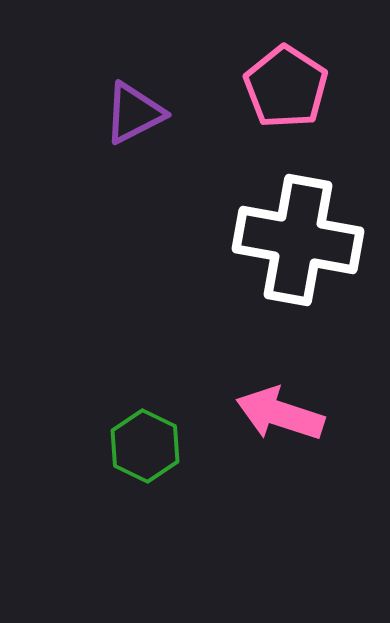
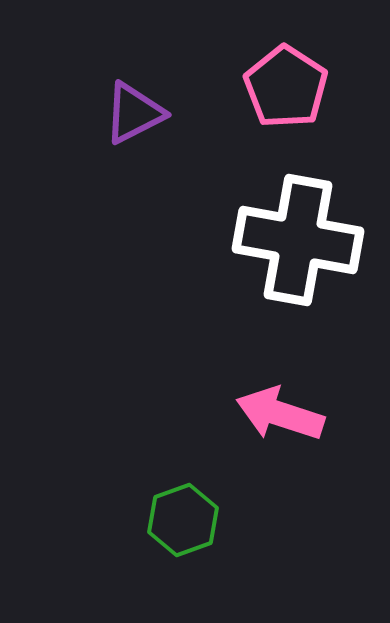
green hexagon: moved 38 px right, 74 px down; rotated 14 degrees clockwise
